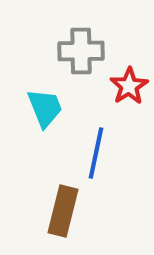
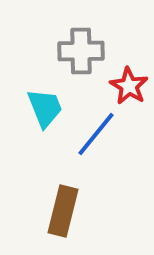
red star: rotated 9 degrees counterclockwise
blue line: moved 19 px up; rotated 27 degrees clockwise
